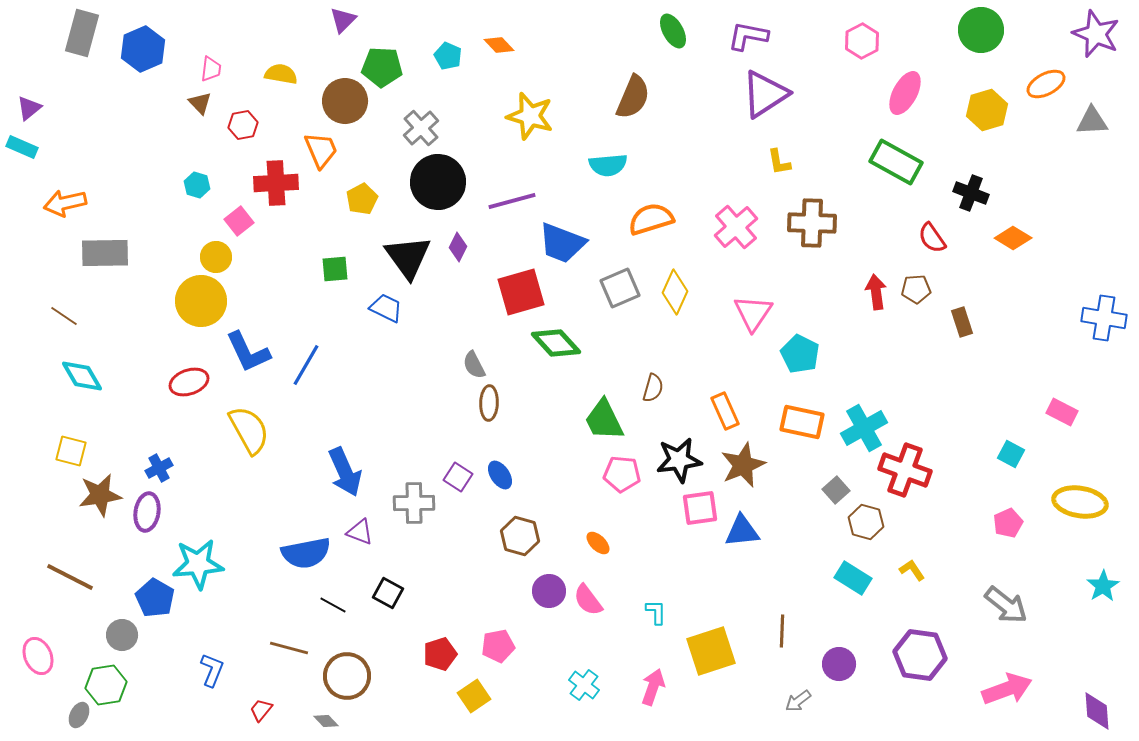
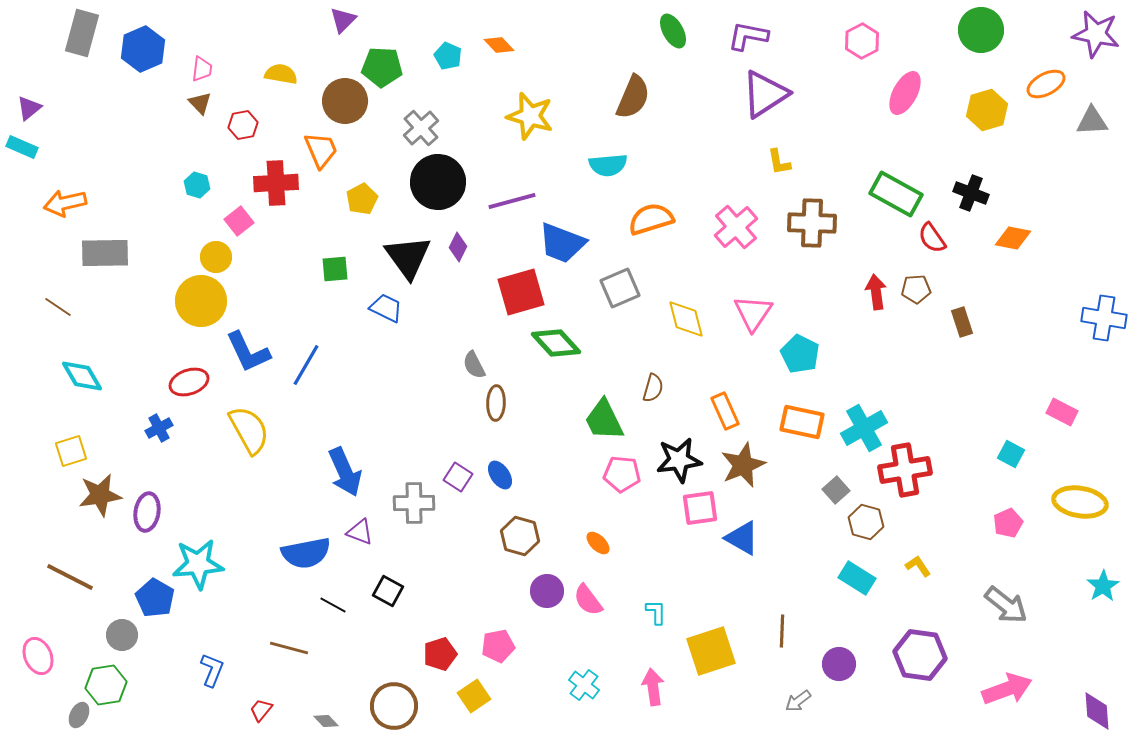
purple star at (1096, 34): rotated 12 degrees counterclockwise
pink trapezoid at (211, 69): moved 9 px left
green rectangle at (896, 162): moved 32 px down
orange diamond at (1013, 238): rotated 21 degrees counterclockwise
yellow diamond at (675, 292): moved 11 px right, 27 px down; rotated 39 degrees counterclockwise
brown line at (64, 316): moved 6 px left, 9 px up
brown ellipse at (489, 403): moved 7 px right
yellow square at (71, 451): rotated 32 degrees counterclockwise
blue cross at (159, 468): moved 40 px up
red cross at (905, 470): rotated 30 degrees counterclockwise
blue triangle at (742, 531): moved 7 px down; rotated 36 degrees clockwise
yellow L-shape at (912, 570): moved 6 px right, 4 px up
cyan rectangle at (853, 578): moved 4 px right
purple circle at (549, 591): moved 2 px left
black square at (388, 593): moved 2 px up
brown circle at (347, 676): moved 47 px right, 30 px down
pink arrow at (653, 687): rotated 27 degrees counterclockwise
